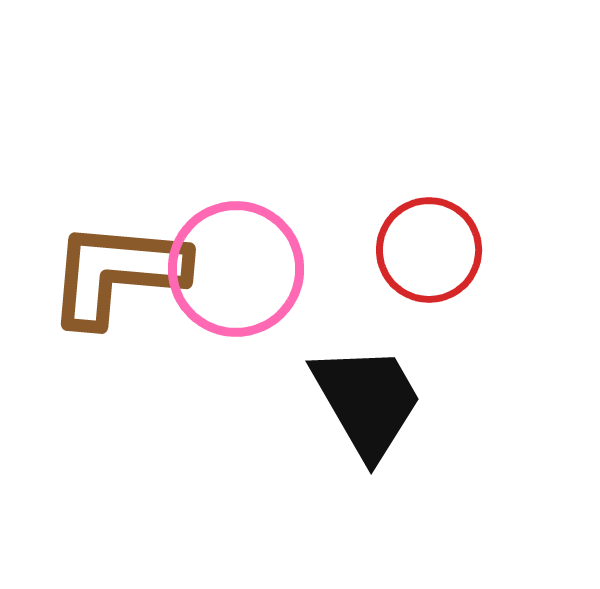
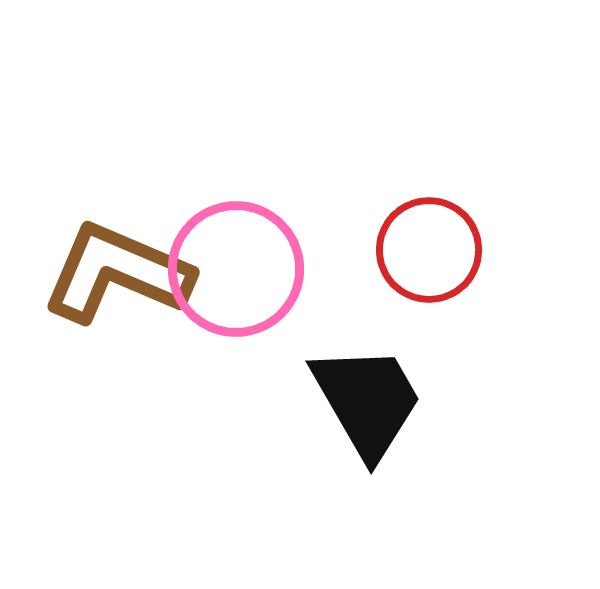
brown L-shape: rotated 18 degrees clockwise
